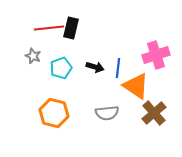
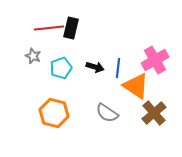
pink cross: moved 1 px left, 5 px down; rotated 12 degrees counterclockwise
gray semicircle: rotated 40 degrees clockwise
